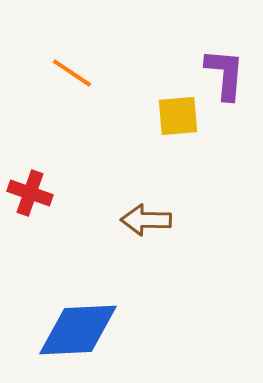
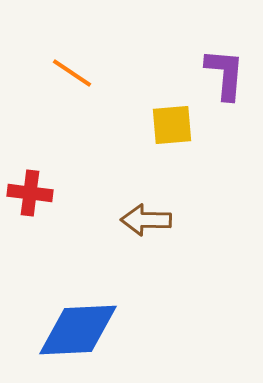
yellow square: moved 6 px left, 9 px down
red cross: rotated 12 degrees counterclockwise
